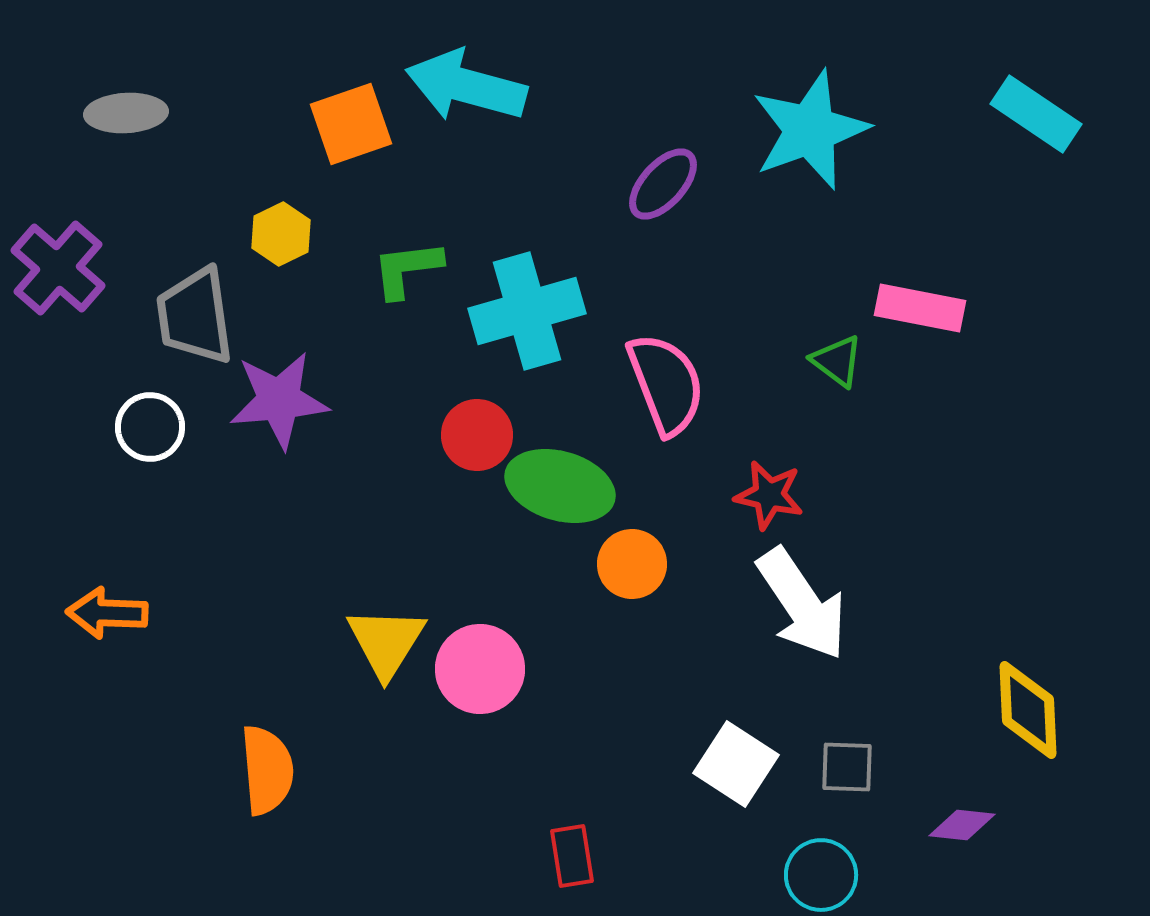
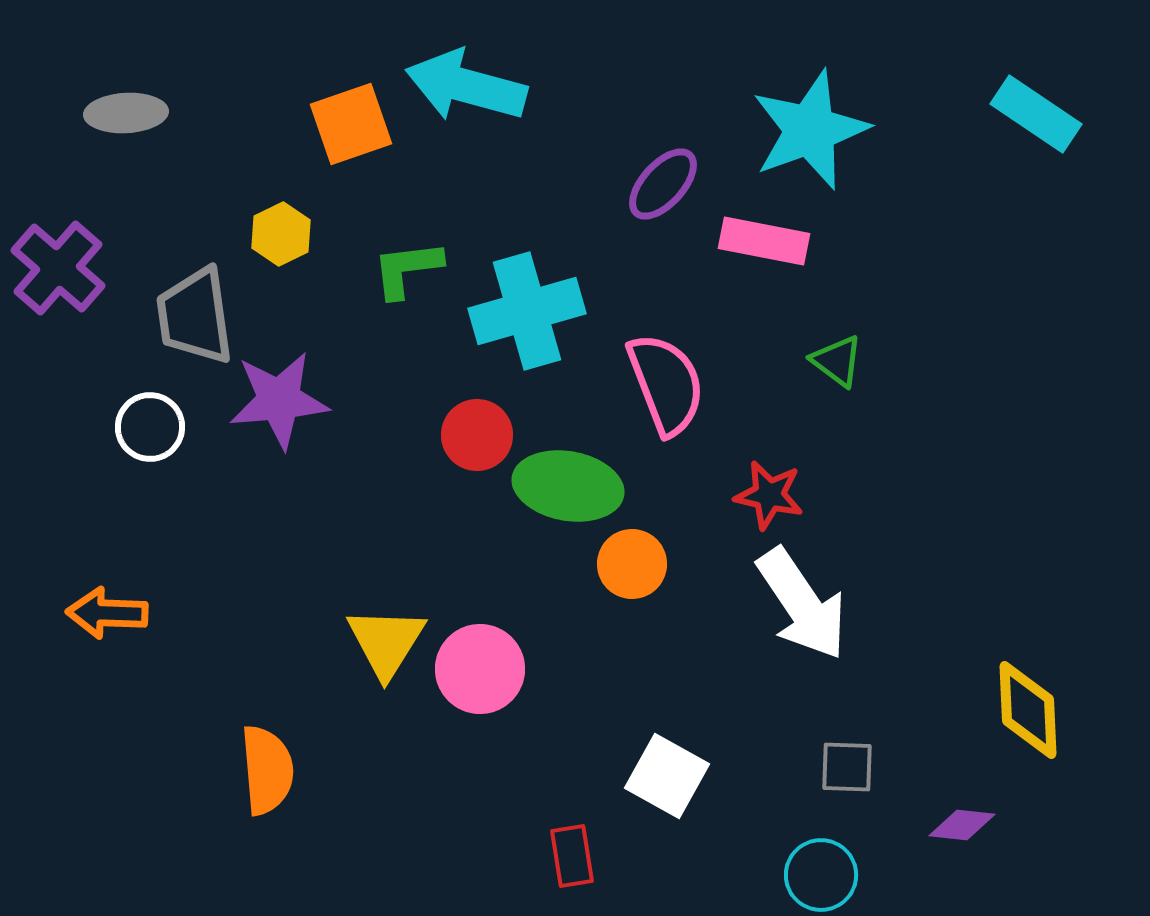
pink rectangle: moved 156 px left, 67 px up
green ellipse: moved 8 px right; rotated 6 degrees counterclockwise
white square: moved 69 px left, 12 px down; rotated 4 degrees counterclockwise
